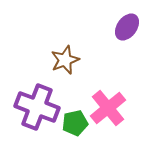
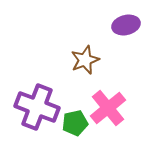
purple ellipse: moved 1 px left, 2 px up; rotated 40 degrees clockwise
brown star: moved 20 px right
